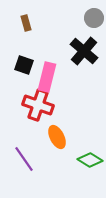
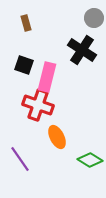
black cross: moved 2 px left, 1 px up; rotated 8 degrees counterclockwise
purple line: moved 4 px left
